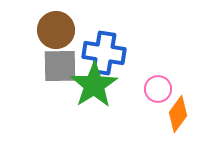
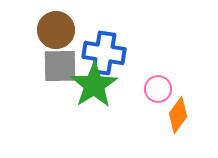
orange diamond: moved 1 px down
